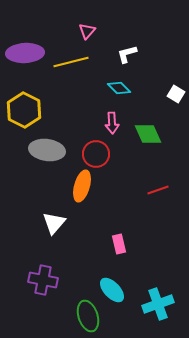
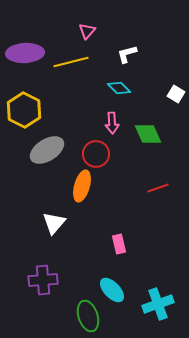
gray ellipse: rotated 40 degrees counterclockwise
red line: moved 2 px up
purple cross: rotated 16 degrees counterclockwise
